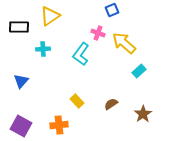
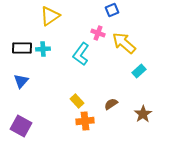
black rectangle: moved 3 px right, 21 px down
orange cross: moved 26 px right, 4 px up
